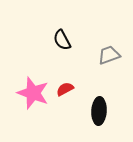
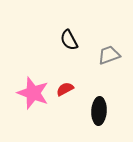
black semicircle: moved 7 px right
